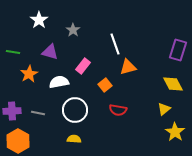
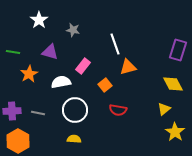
gray star: rotated 24 degrees counterclockwise
white semicircle: moved 2 px right
